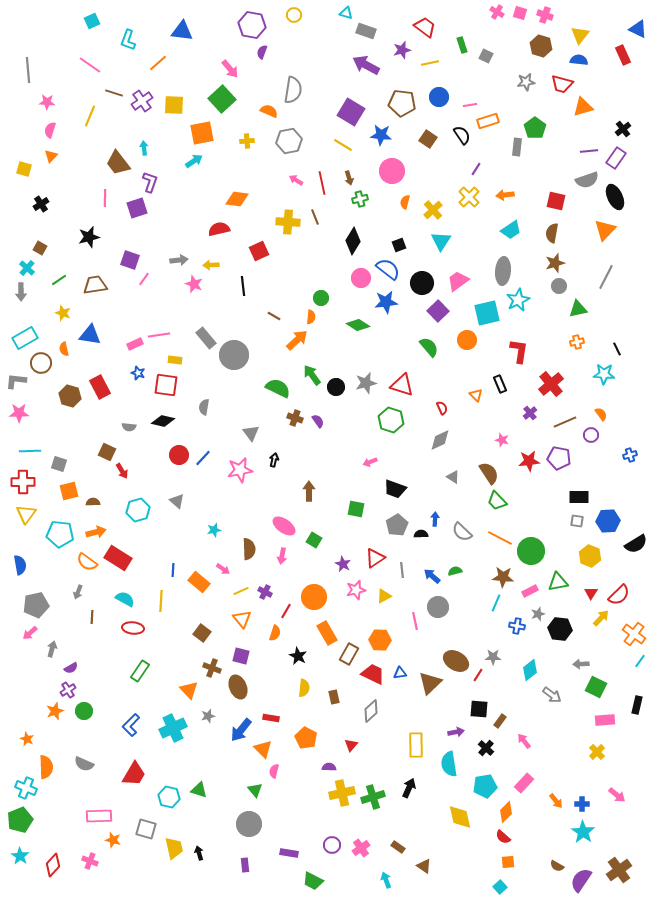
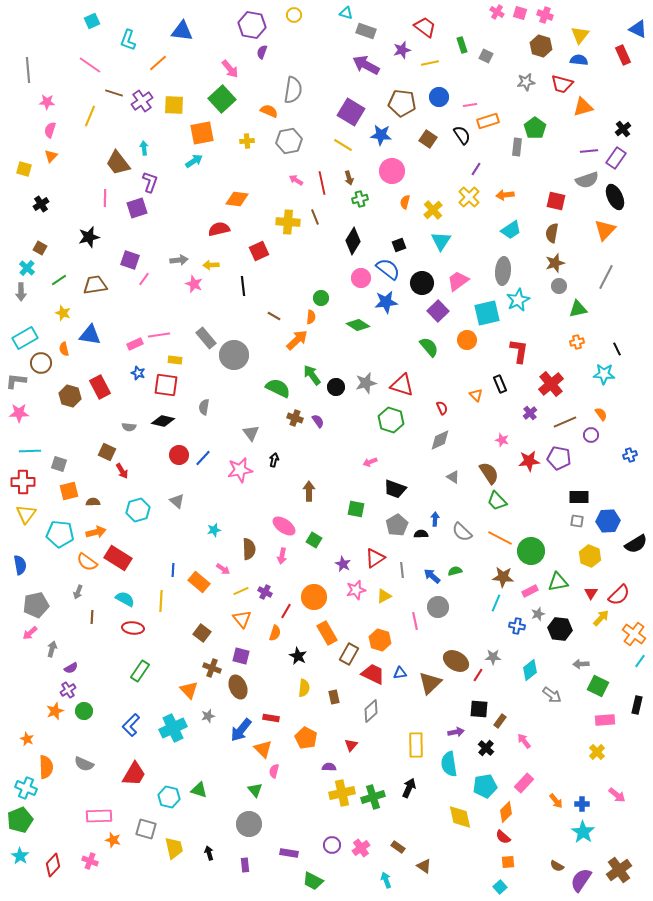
orange hexagon at (380, 640): rotated 15 degrees clockwise
green square at (596, 687): moved 2 px right, 1 px up
black arrow at (199, 853): moved 10 px right
